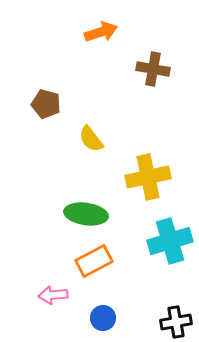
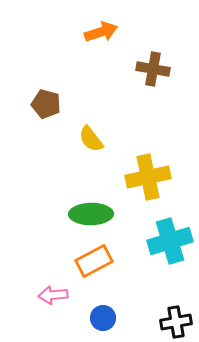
green ellipse: moved 5 px right; rotated 9 degrees counterclockwise
